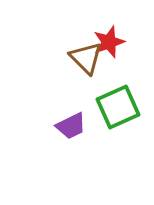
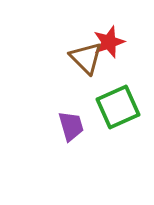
purple trapezoid: rotated 80 degrees counterclockwise
